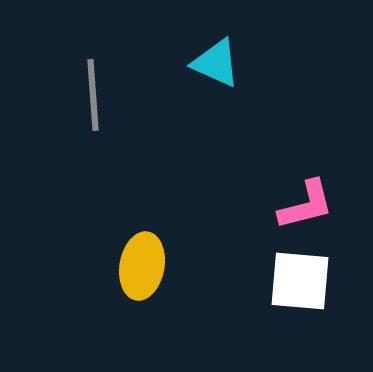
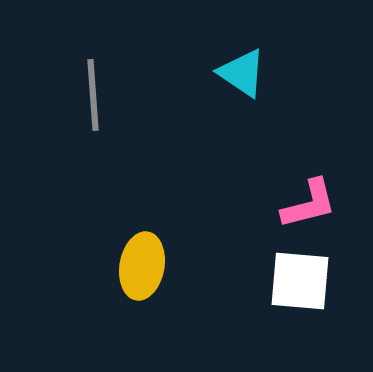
cyan triangle: moved 26 px right, 10 px down; rotated 10 degrees clockwise
pink L-shape: moved 3 px right, 1 px up
